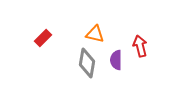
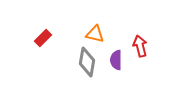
gray diamond: moved 1 px up
